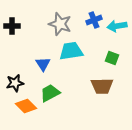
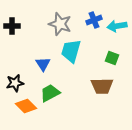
cyan trapezoid: rotated 65 degrees counterclockwise
